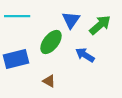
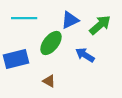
cyan line: moved 7 px right, 2 px down
blue triangle: moved 1 px left; rotated 30 degrees clockwise
green ellipse: moved 1 px down
